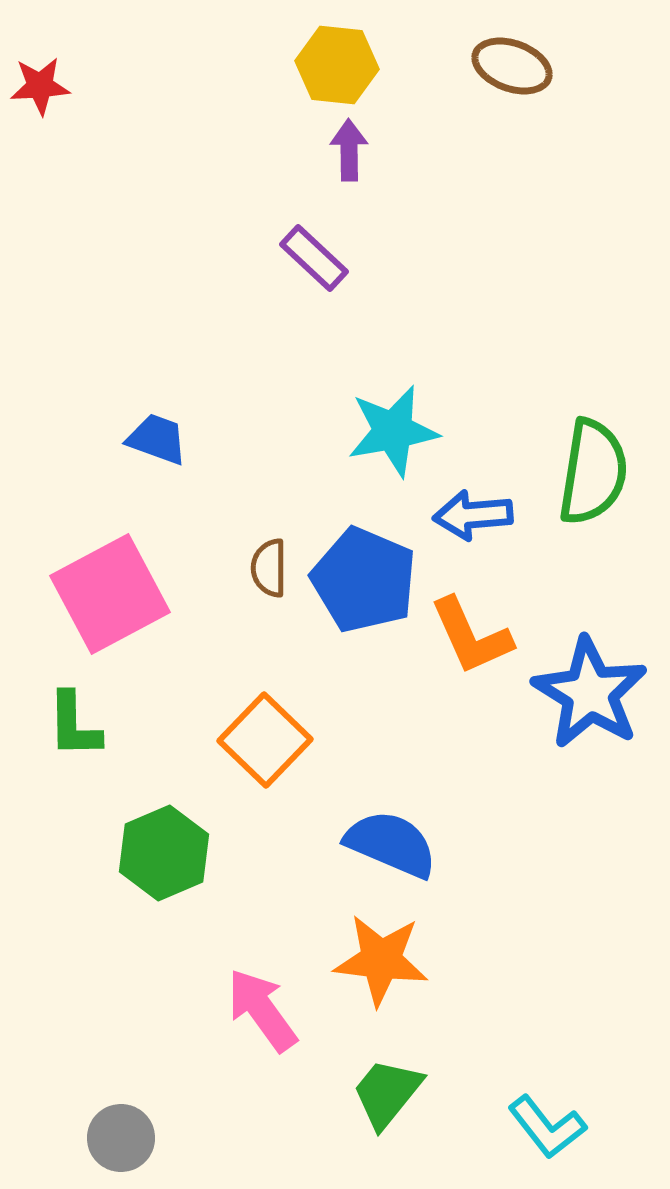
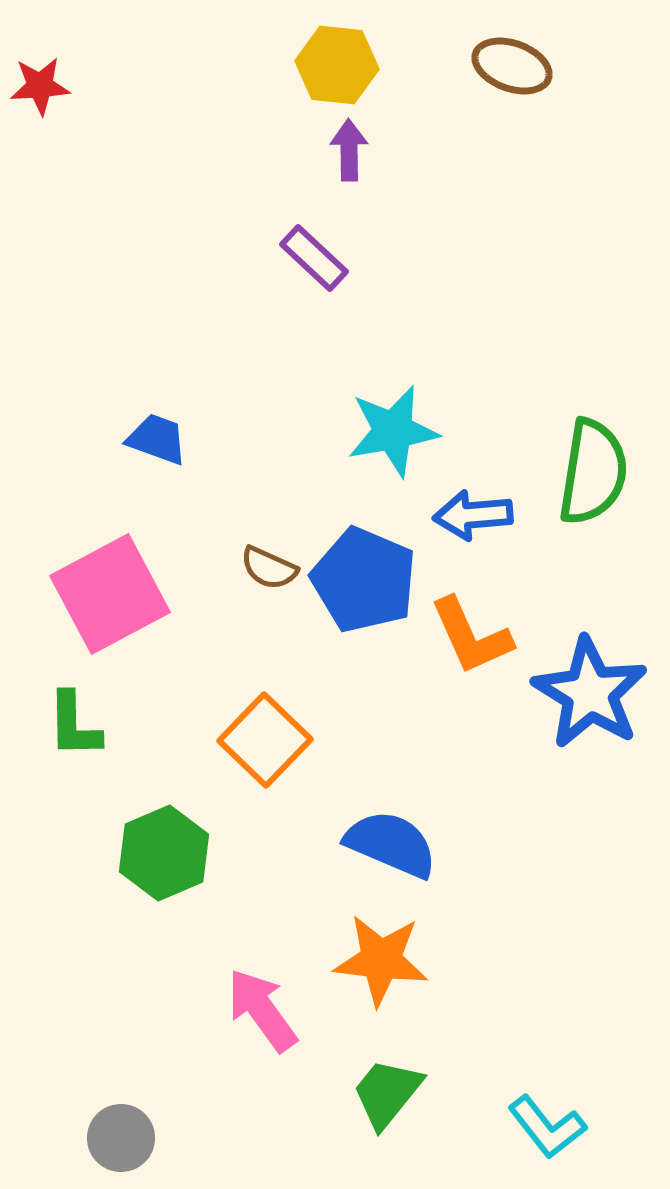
brown semicircle: rotated 66 degrees counterclockwise
